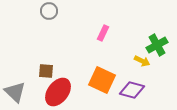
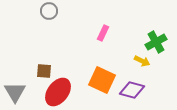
green cross: moved 1 px left, 3 px up
brown square: moved 2 px left
gray triangle: rotated 15 degrees clockwise
